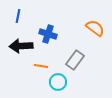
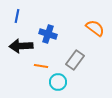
blue line: moved 1 px left
